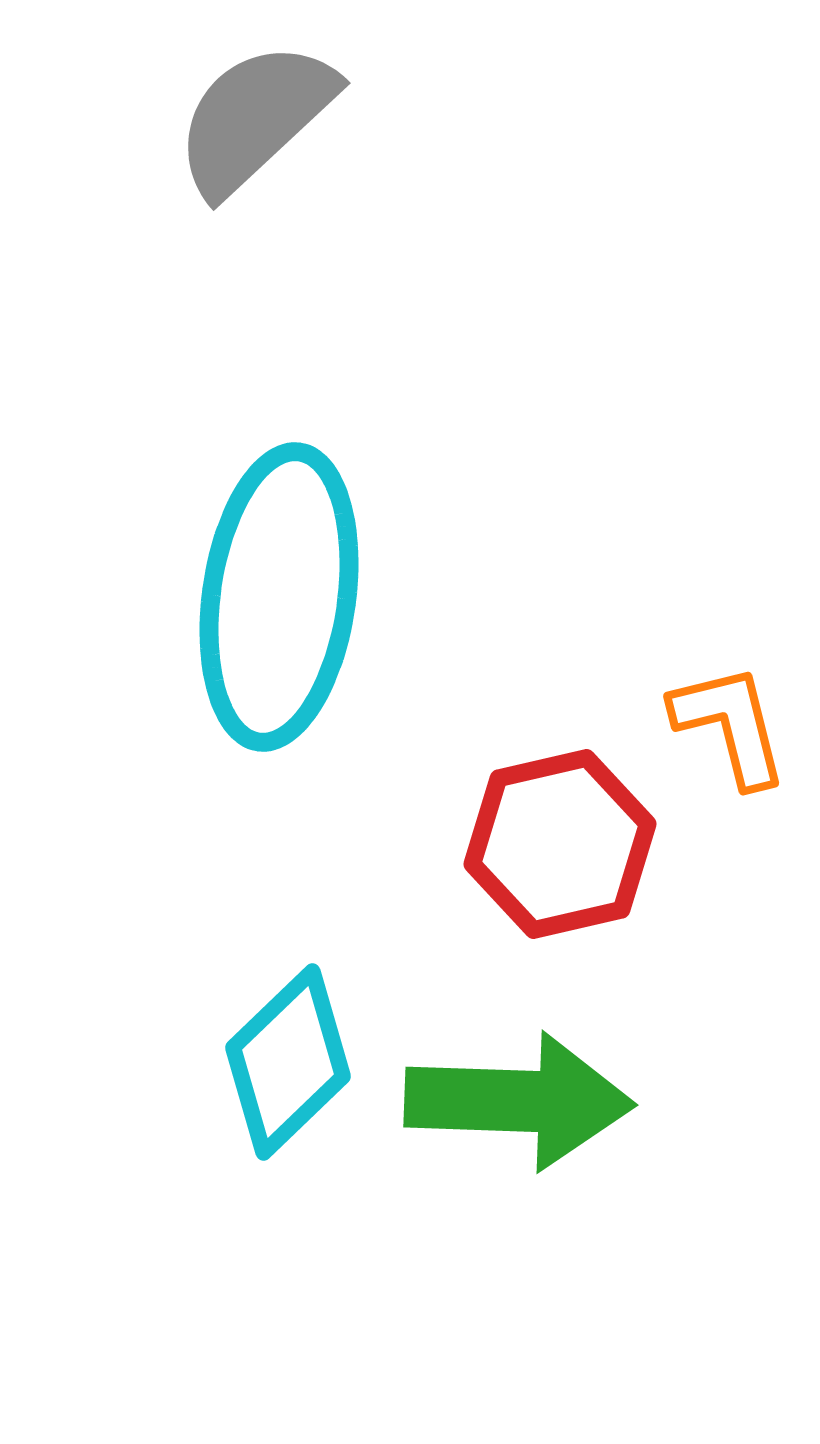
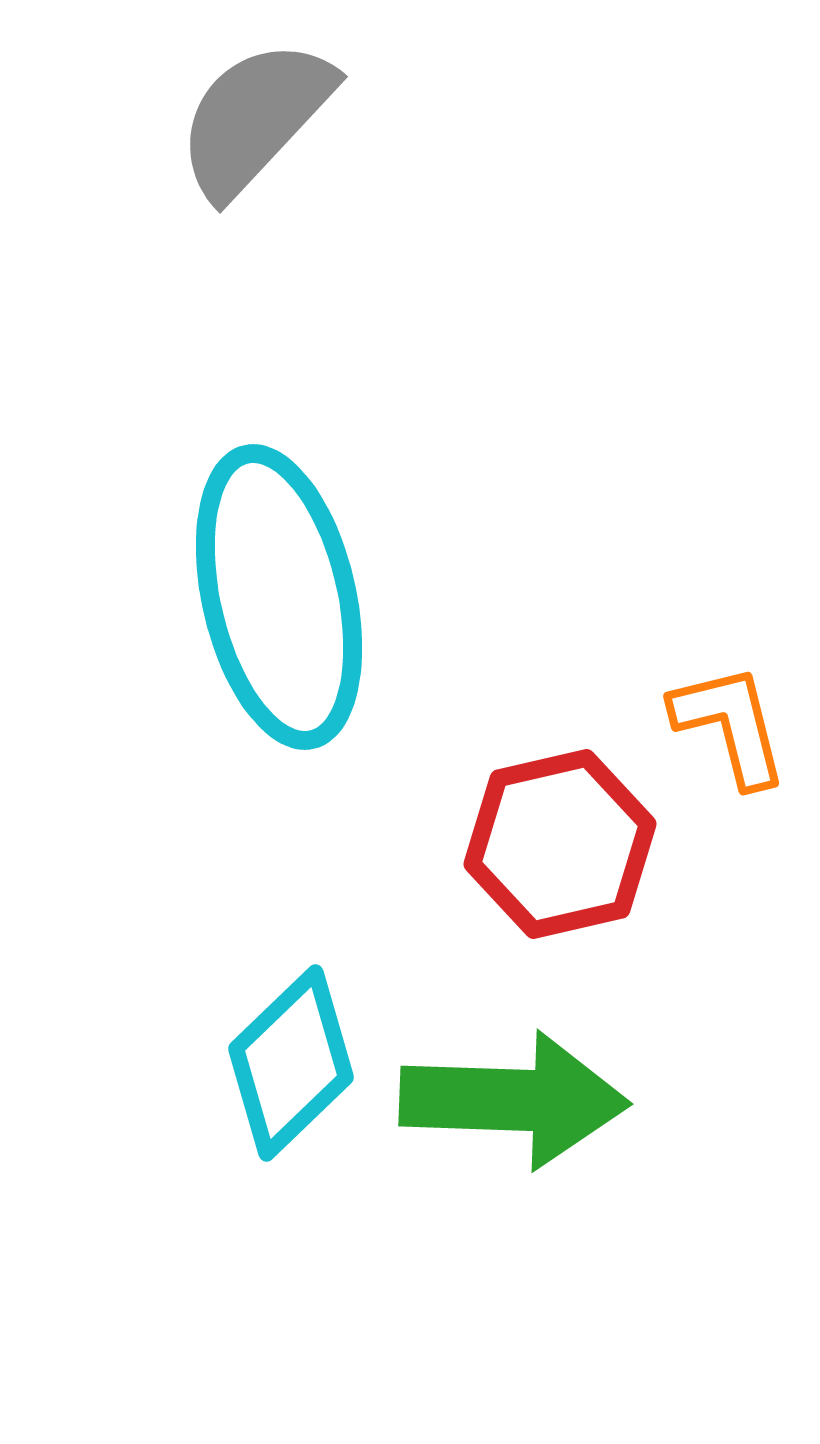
gray semicircle: rotated 4 degrees counterclockwise
cyan ellipse: rotated 21 degrees counterclockwise
cyan diamond: moved 3 px right, 1 px down
green arrow: moved 5 px left, 1 px up
